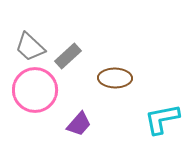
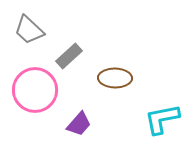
gray trapezoid: moved 1 px left, 17 px up
gray rectangle: moved 1 px right
